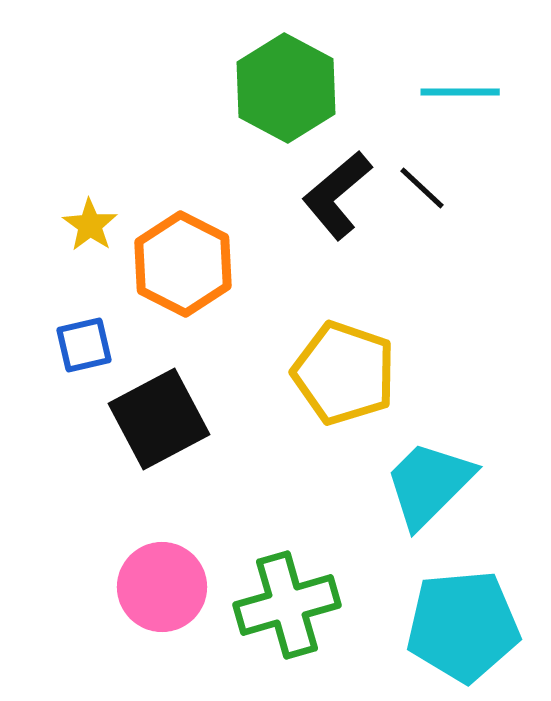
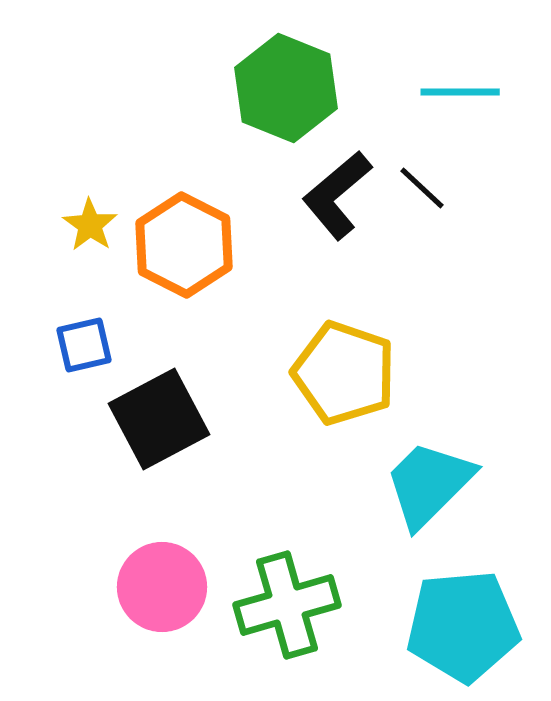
green hexagon: rotated 6 degrees counterclockwise
orange hexagon: moved 1 px right, 19 px up
